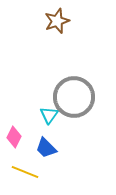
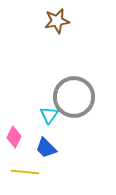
brown star: rotated 10 degrees clockwise
yellow line: rotated 16 degrees counterclockwise
